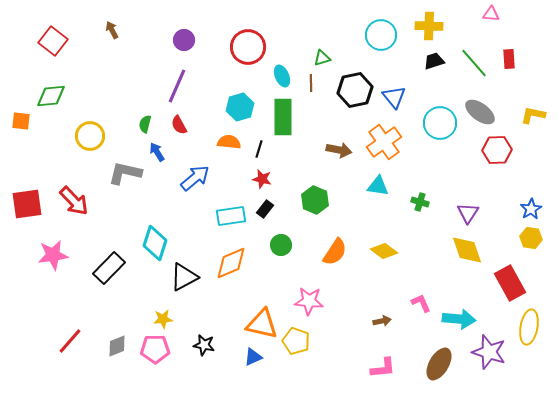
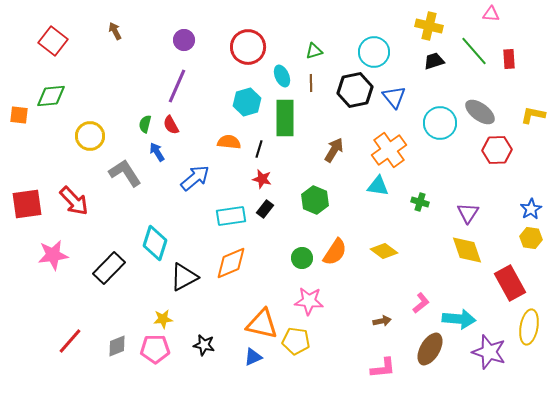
yellow cross at (429, 26): rotated 12 degrees clockwise
brown arrow at (112, 30): moved 3 px right, 1 px down
cyan circle at (381, 35): moved 7 px left, 17 px down
green triangle at (322, 58): moved 8 px left, 7 px up
green line at (474, 63): moved 12 px up
cyan hexagon at (240, 107): moved 7 px right, 5 px up
green rectangle at (283, 117): moved 2 px right, 1 px down
orange square at (21, 121): moved 2 px left, 6 px up
red semicircle at (179, 125): moved 8 px left
orange cross at (384, 142): moved 5 px right, 8 px down
brown arrow at (339, 150): moved 5 px left; rotated 70 degrees counterclockwise
gray L-shape at (125, 173): rotated 44 degrees clockwise
green circle at (281, 245): moved 21 px right, 13 px down
pink L-shape at (421, 303): rotated 75 degrees clockwise
yellow pentagon at (296, 341): rotated 12 degrees counterclockwise
brown ellipse at (439, 364): moved 9 px left, 15 px up
